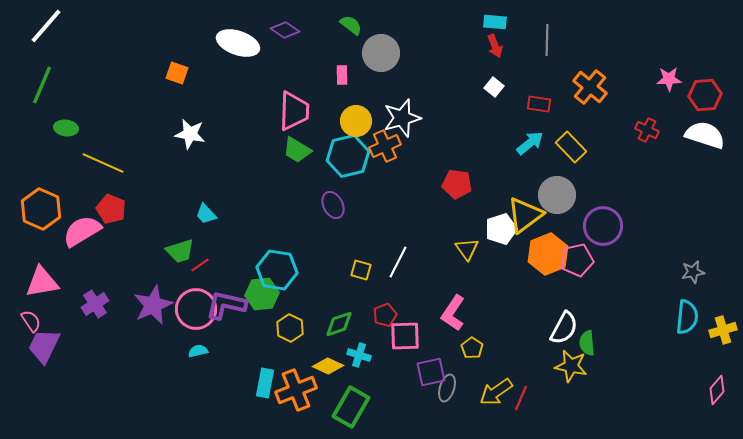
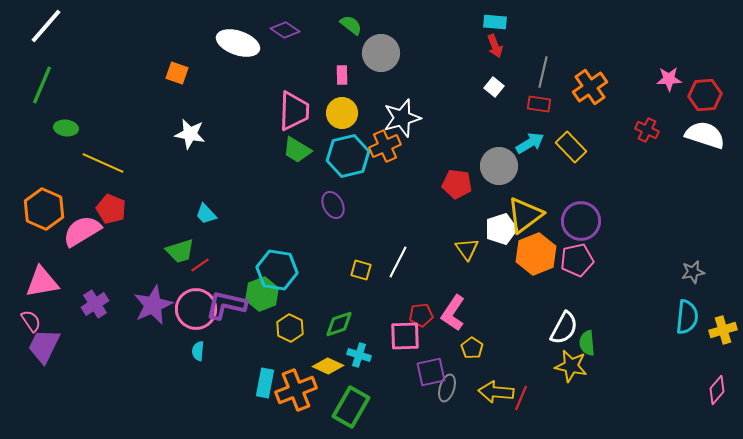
gray line at (547, 40): moved 4 px left, 32 px down; rotated 12 degrees clockwise
orange cross at (590, 87): rotated 16 degrees clockwise
yellow circle at (356, 121): moved 14 px left, 8 px up
cyan arrow at (530, 143): rotated 8 degrees clockwise
gray circle at (557, 195): moved 58 px left, 29 px up
orange hexagon at (41, 209): moved 3 px right
purple circle at (603, 226): moved 22 px left, 5 px up
orange hexagon at (548, 254): moved 12 px left
green hexagon at (262, 294): rotated 16 degrees counterclockwise
red pentagon at (385, 315): moved 36 px right; rotated 15 degrees clockwise
cyan semicircle at (198, 351): rotated 72 degrees counterclockwise
yellow arrow at (496, 392): rotated 40 degrees clockwise
